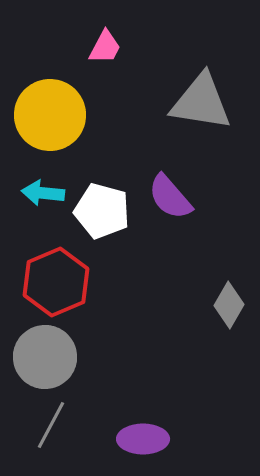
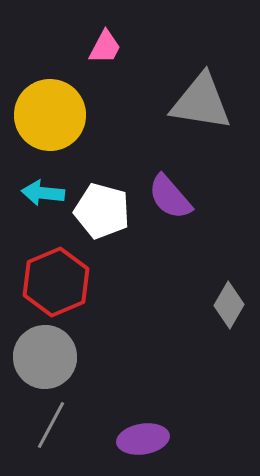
purple ellipse: rotated 9 degrees counterclockwise
